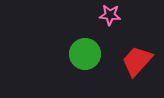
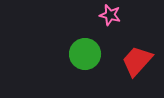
pink star: rotated 10 degrees clockwise
